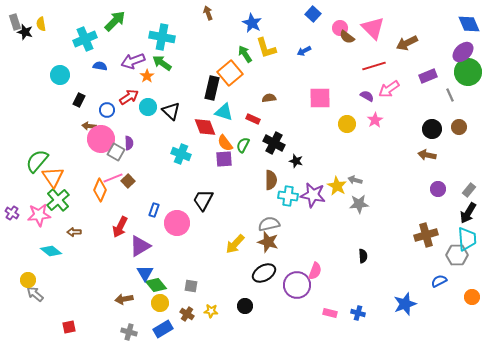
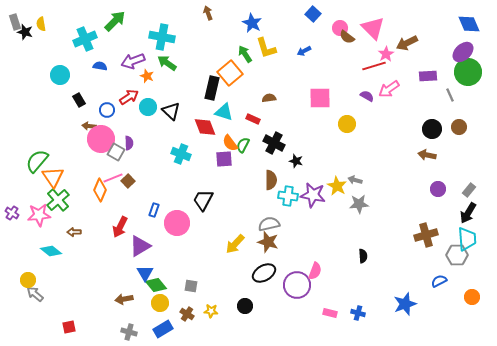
green arrow at (162, 63): moved 5 px right
orange star at (147, 76): rotated 16 degrees counterclockwise
purple rectangle at (428, 76): rotated 18 degrees clockwise
black rectangle at (79, 100): rotated 56 degrees counterclockwise
pink star at (375, 120): moved 11 px right, 66 px up
orange semicircle at (225, 143): moved 5 px right
